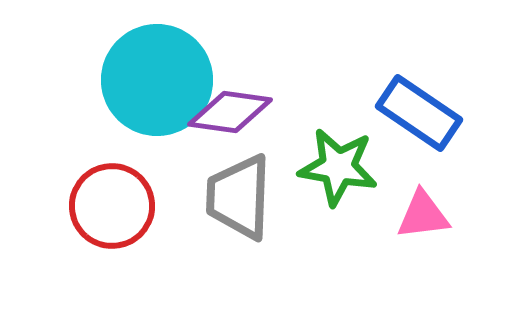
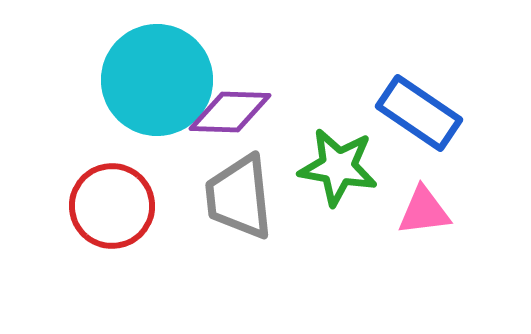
purple diamond: rotated 6 degrees counterclockwise
gray trapezoid: rotated 8 degrees counterclockwise
pink triangle: moved 1 px right, 4 px up
